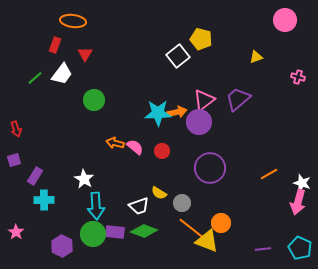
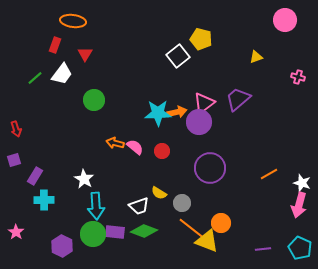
pink triangle at (204, 100): moved 3 px down
pink arrow at (298, 202): moved 1 px right, 3 px down
